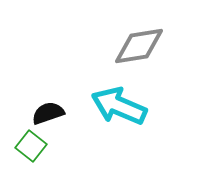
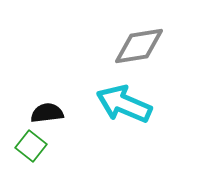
cyan arrow: moved 5 px right, 2 px up
black semicircle: moved 1 px left; rotated 12 degrees clockwise
